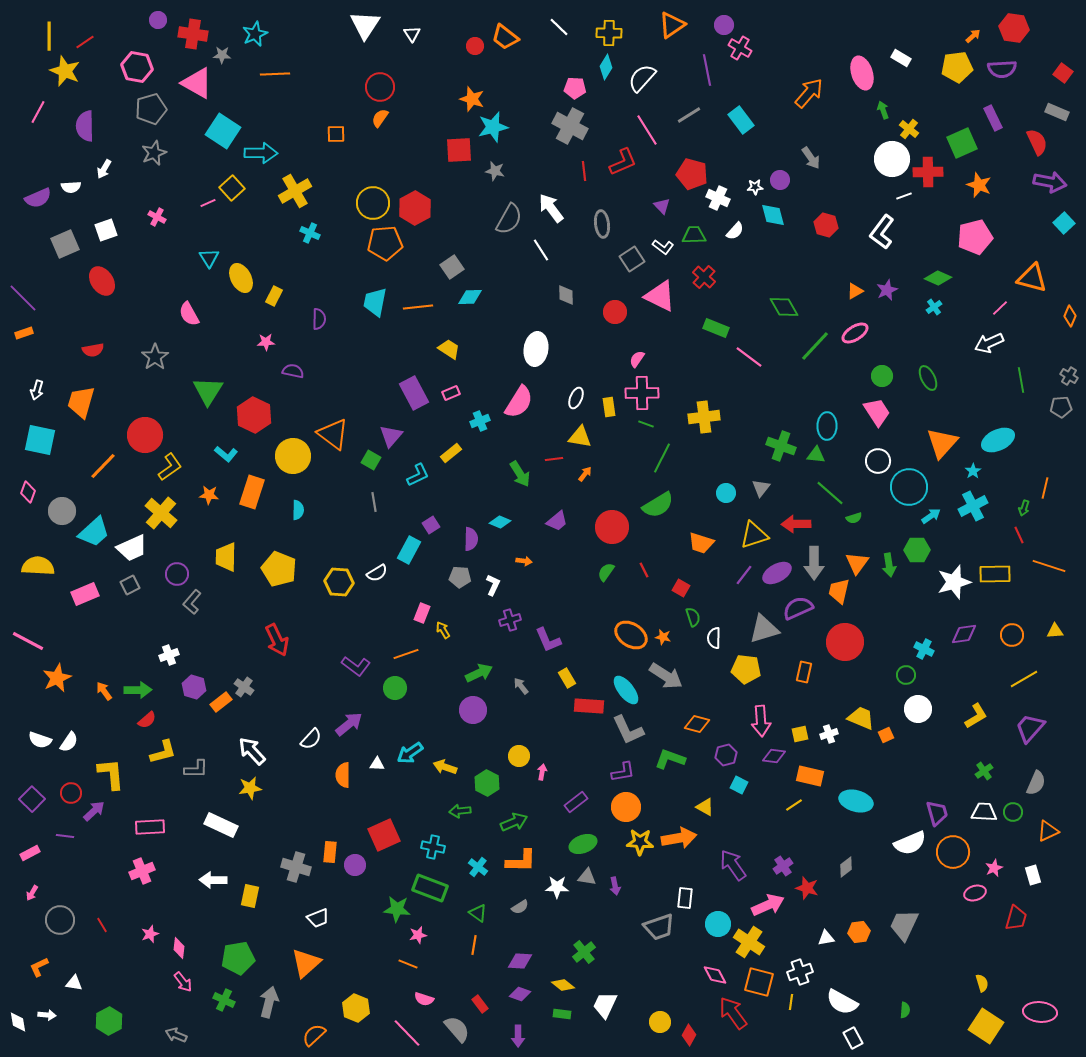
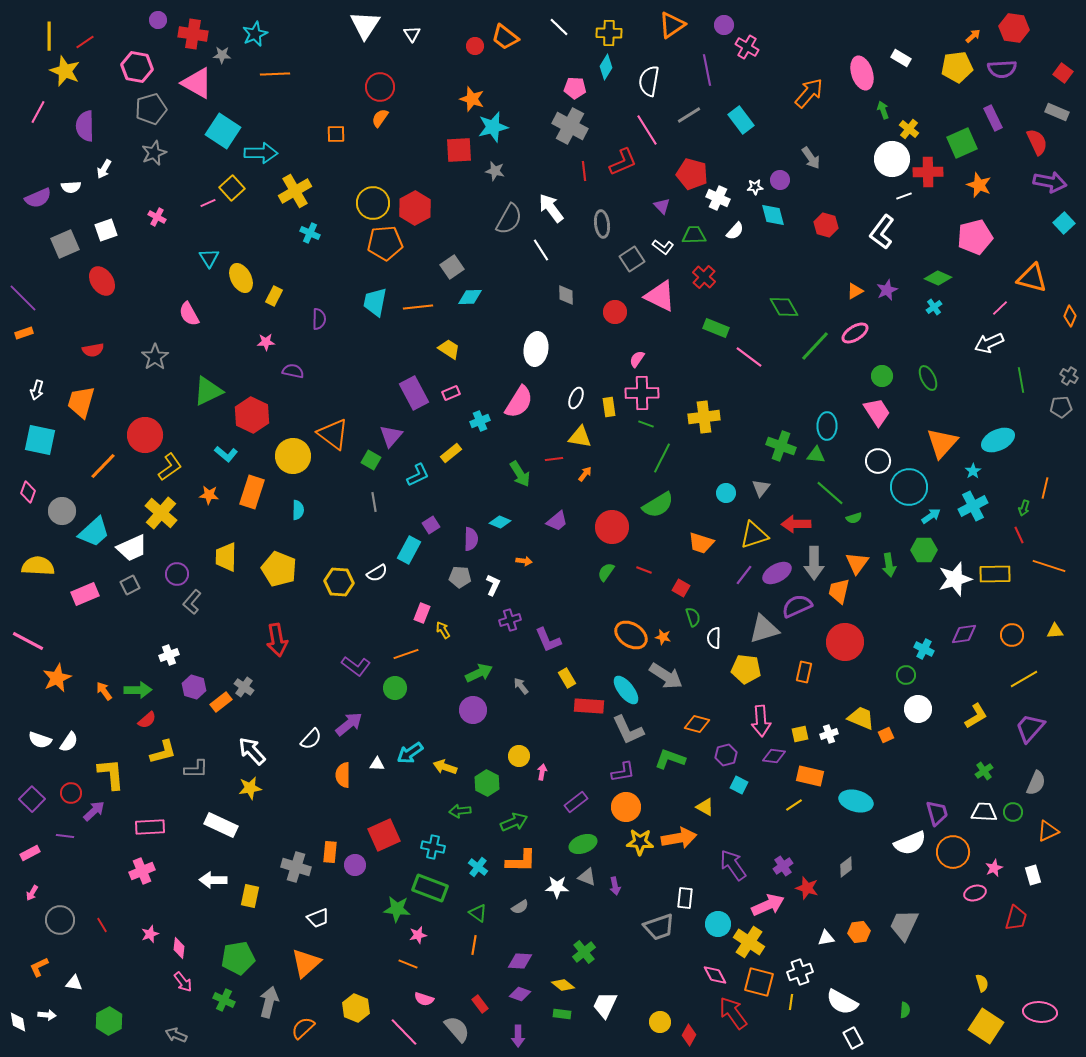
pink cross at (740, 48): moved 7 px right, 1 px up
white semicircle at (642, 78): moved 7 px right, 3 px down; rotated 32 degrees counterclockwise
green triangle at (208, 391): rotated 32 degrees clockwise
red hexagon at (254, 415): moved 2 px left
green hexagon at (917, 550): moved 7 px right
red line at (644, 570): rotated 42 degrees counterclockwise
white star at (954, 582): moved 1 px right, 3 px up
purple semicircle at (798, 608): moved 1 px left, 2 px up
red arrow at (277, 640): rotated 16 degrees clockwise
gray triangle at (587, 877): rotated 12 degrees clockwise
pink line at (407, 1033): moved 3 px left, 1 px up
orange semicircle at (314, 1035): moved 11 px left, 7 px up
